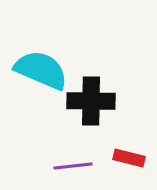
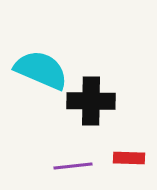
red rectangle: rotated 12 degrees counterclockwise
